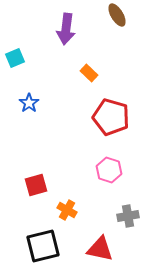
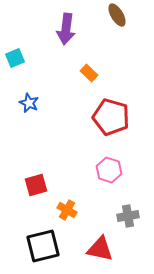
blue star: rotated 12 degrees counterclockwise
